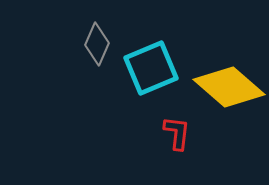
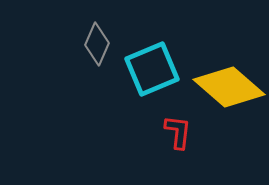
cyan square: moved 1 px right, 1 px down
red L-shape: moved 1 px right, 1 px up
